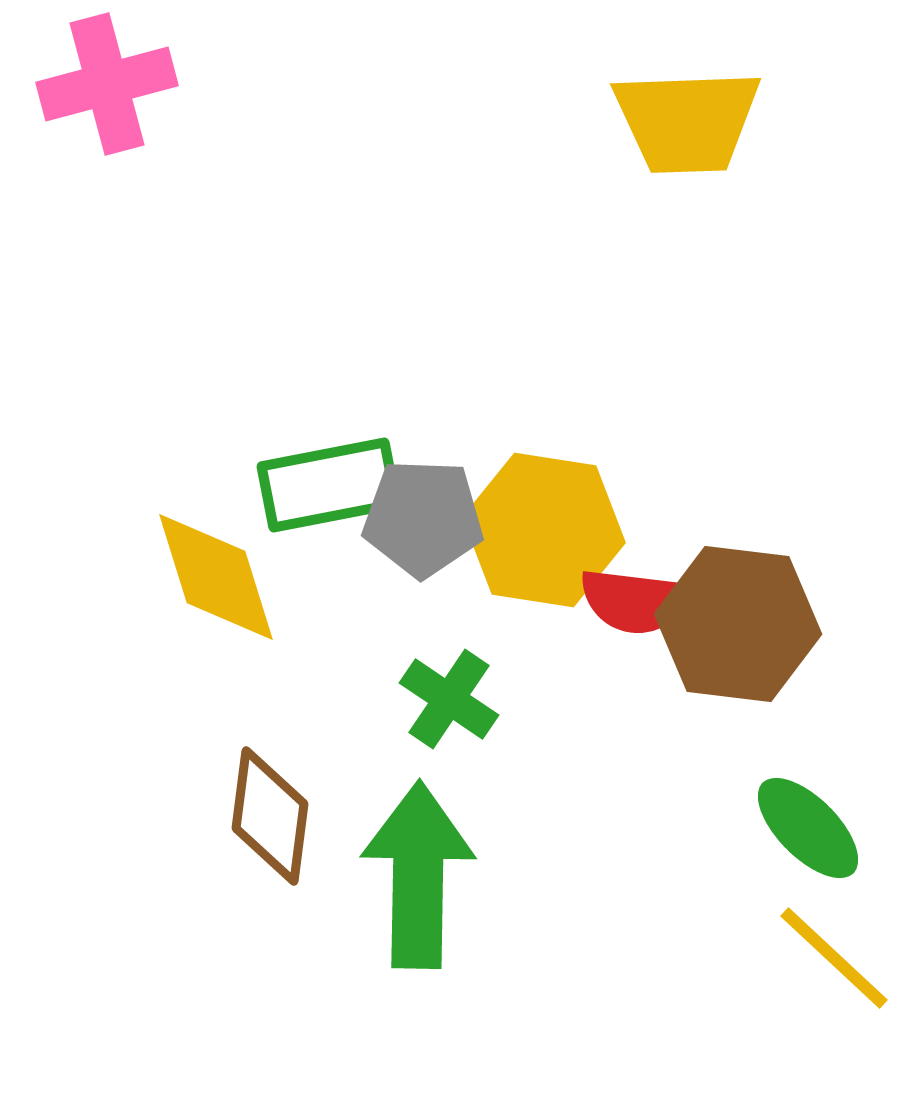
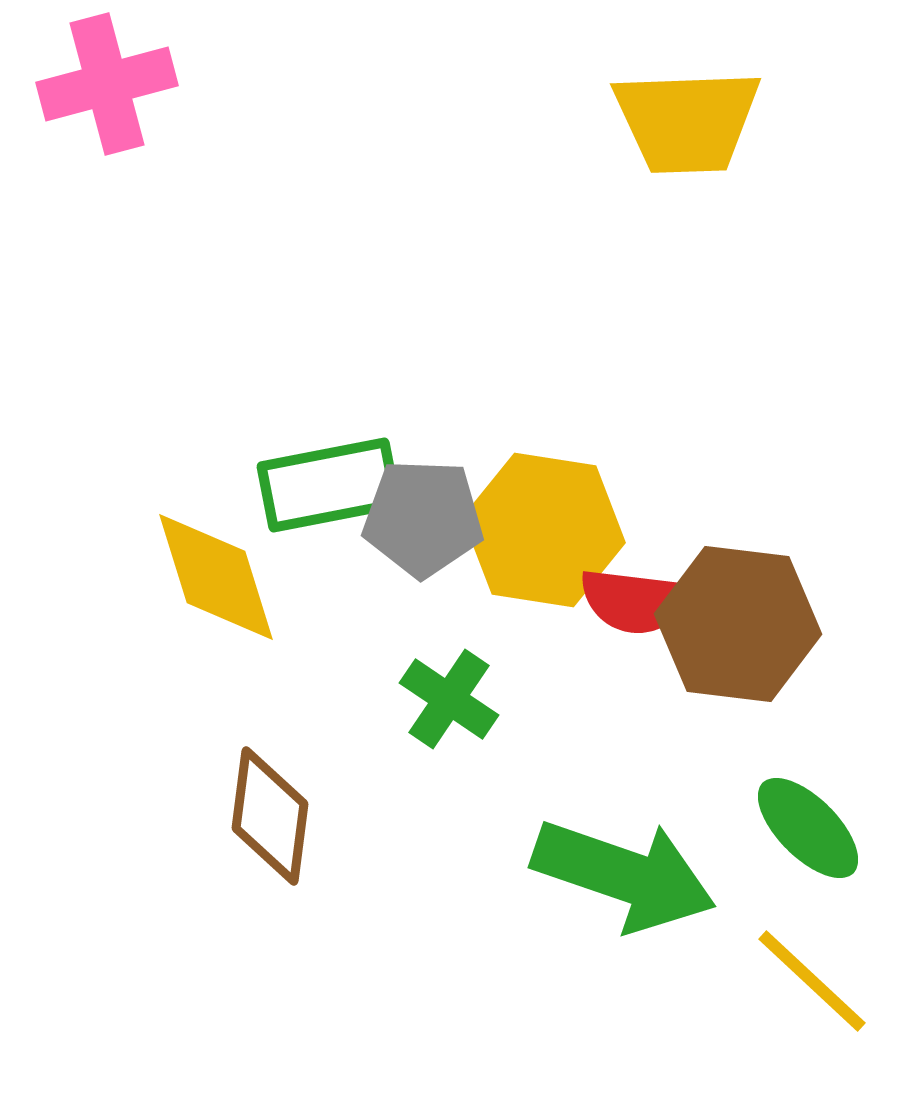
green arrow: moved 206 px right; rotated 108 degrees clockwise
yellow line: moved 22 px left, 23 px down
